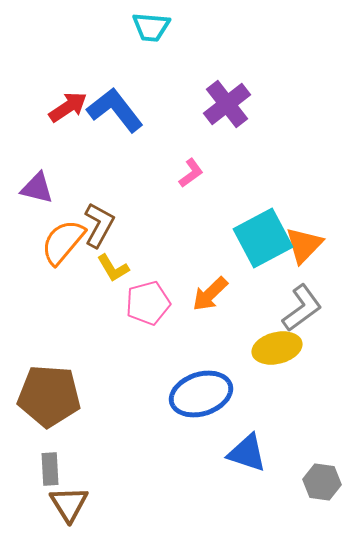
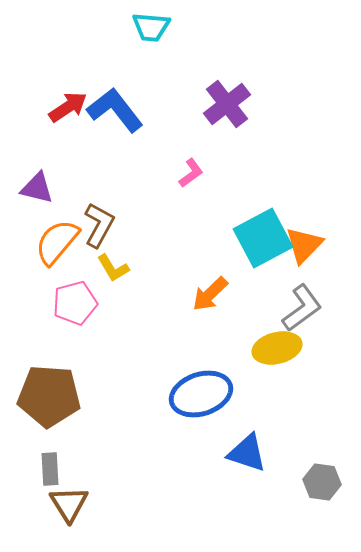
orange semicircle: moved 6 px left
pink pentagon: moved 73 px left
